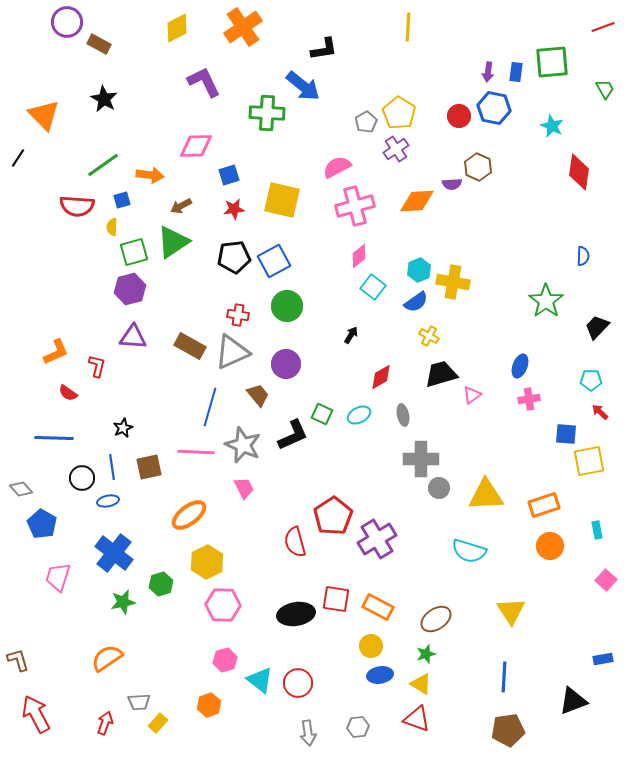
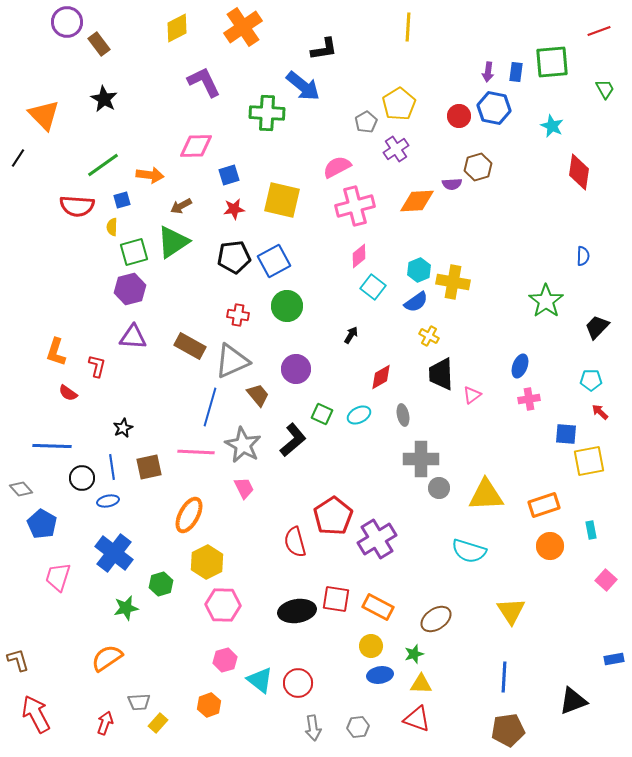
red line at (603, 27): moved 4 px left, 4 px down
brown rectangle at (99, 44): rotated 25 degrees clockwise
yellow pentagon at (399, 113): moved 9 px up; rotated 8 degrees clockwise
brown hexagon at (478, 167): rotated 20 degrees clockwise
orange L-shape at (56, 352): rotated 132 degrees clockwise
gray triangle at (232, 352): moved 9 px down
purple circle at (286, 364): moved 10 px right, 5 px down
black trapezoid at (441, 374): rotated 76 degrees counterclockwise
black L-shape at (293, 435): moved 5 px down; rotated 16 degrees counterclockwise
blue line at (54, 438): moved 2 px left, 8 px down
gray star at (243, 445): rotated 6 degrees clockwise
orange ellipse at (189, 515): rotated 24 degrees counterclockwise
cyan rectangle at (597, 530): moved 6 px left
green star at (123, 602): moved 3 px right, 6 px down
black ellipse at (296, 614): moved 1 px right, 3 px up
green star at (426, 654): moved 12 px left
blue rectangle at (603, 659): moved 11 px right
yellow triangle at (421, 684): rotated 30 degrees counterclockwise
gray arrow at (308, 733): moved 5 px right, 5 px up
